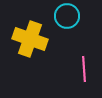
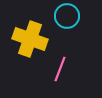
pink line: moved 24 px left; rotated 25 degrees clockwise
